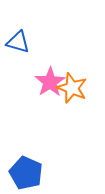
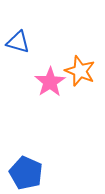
orange star: moved 8 px right, 17 px up
